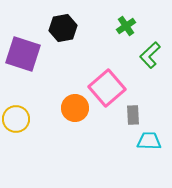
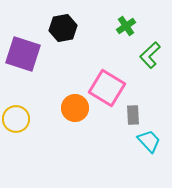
pink square: rotated 18 degrees counterclockwise
cyan trapezoid: rotated 45 degrees clockwise
